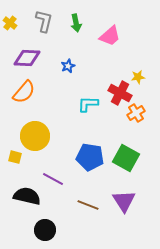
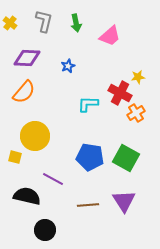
brown line: rotated 25 degrees counterclockwise
